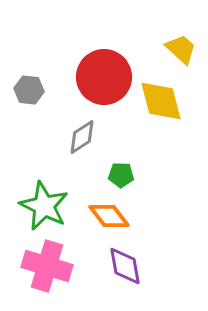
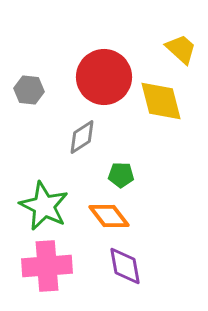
pink cross: rotated 21 degrees counterclockwise
